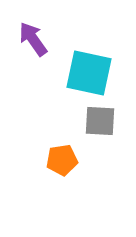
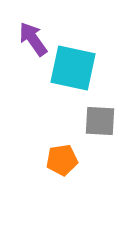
cyan square: moved 16 px left, 5 px up
